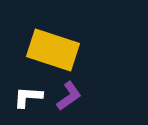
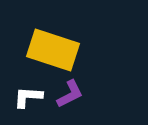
purple L-shape: moved 1 px right, 2 px up; rotated 8 degrees clockwise
